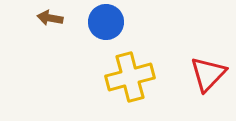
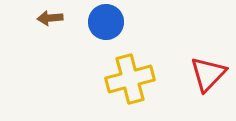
brown arrow: rotated 15 degrees counterclockwise
yellow cross: moved 2 px down
